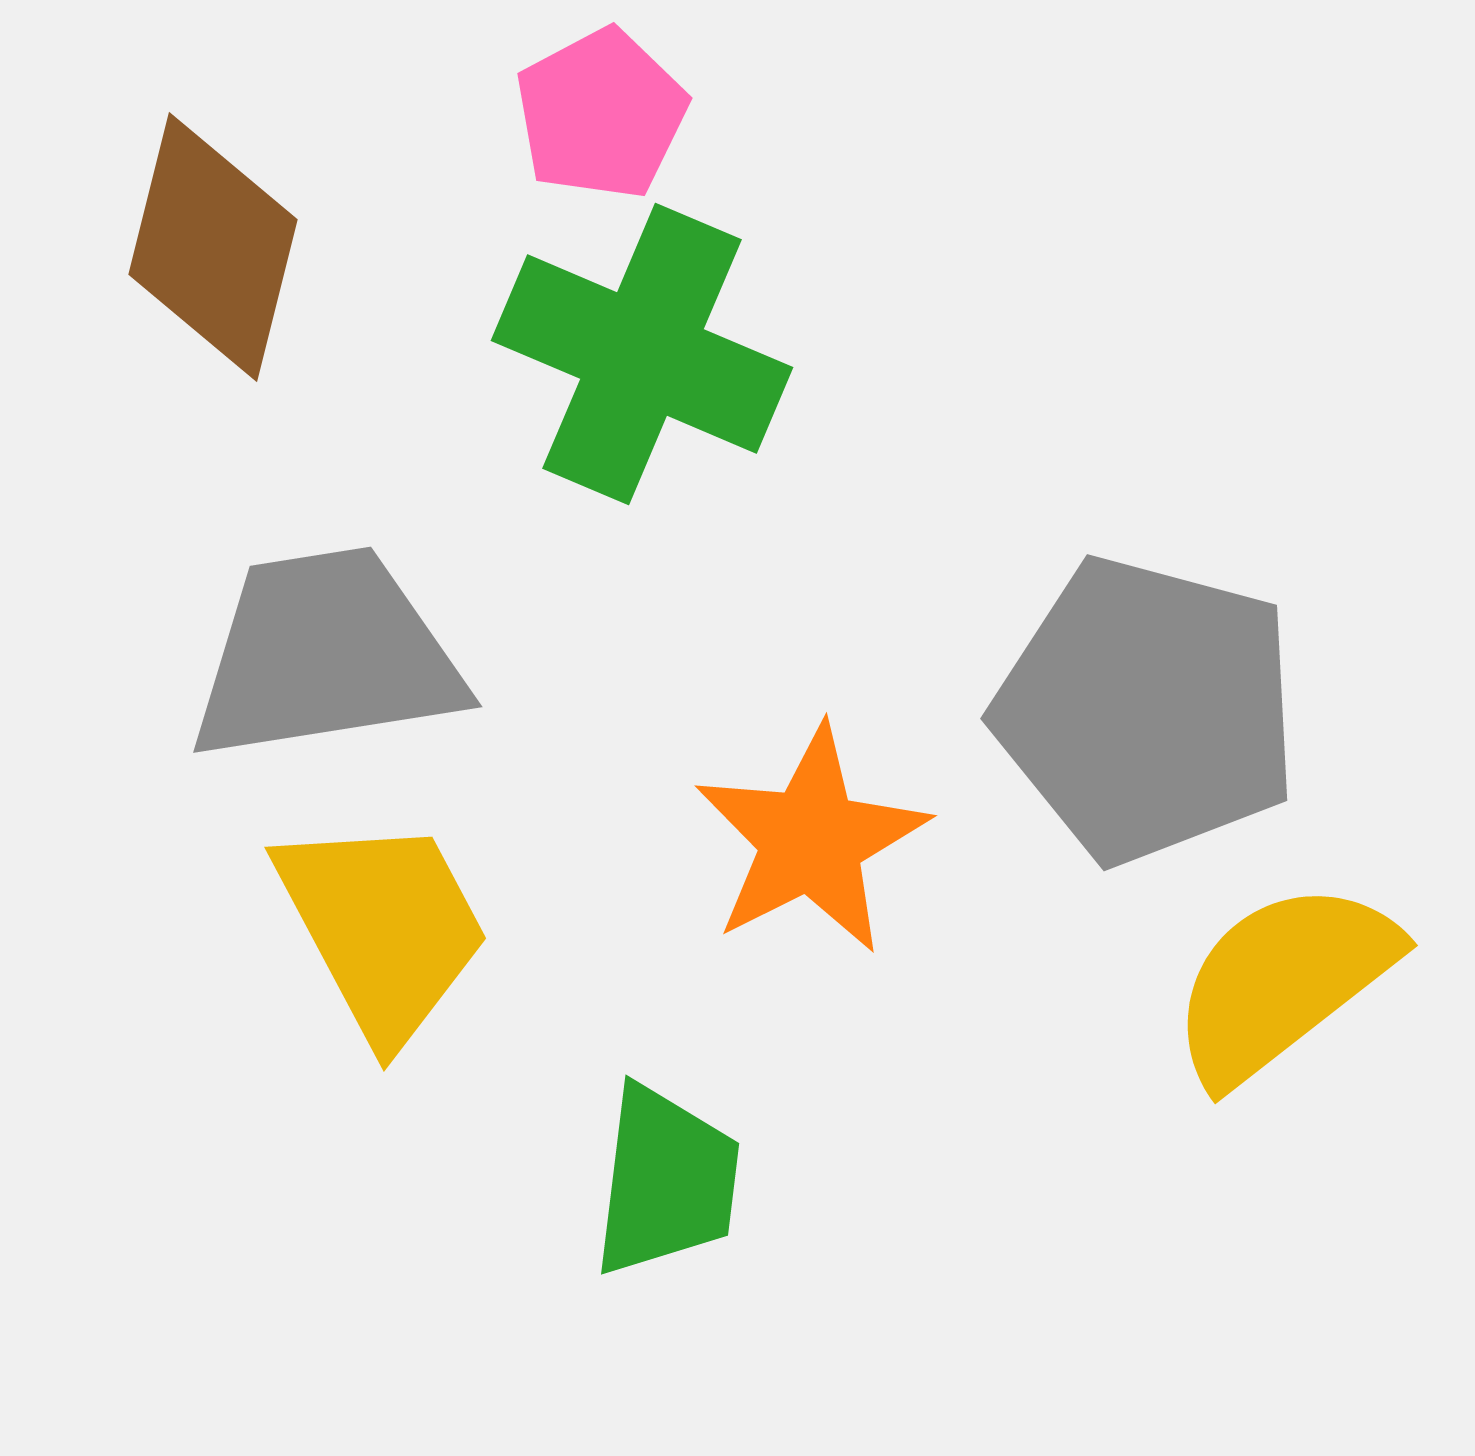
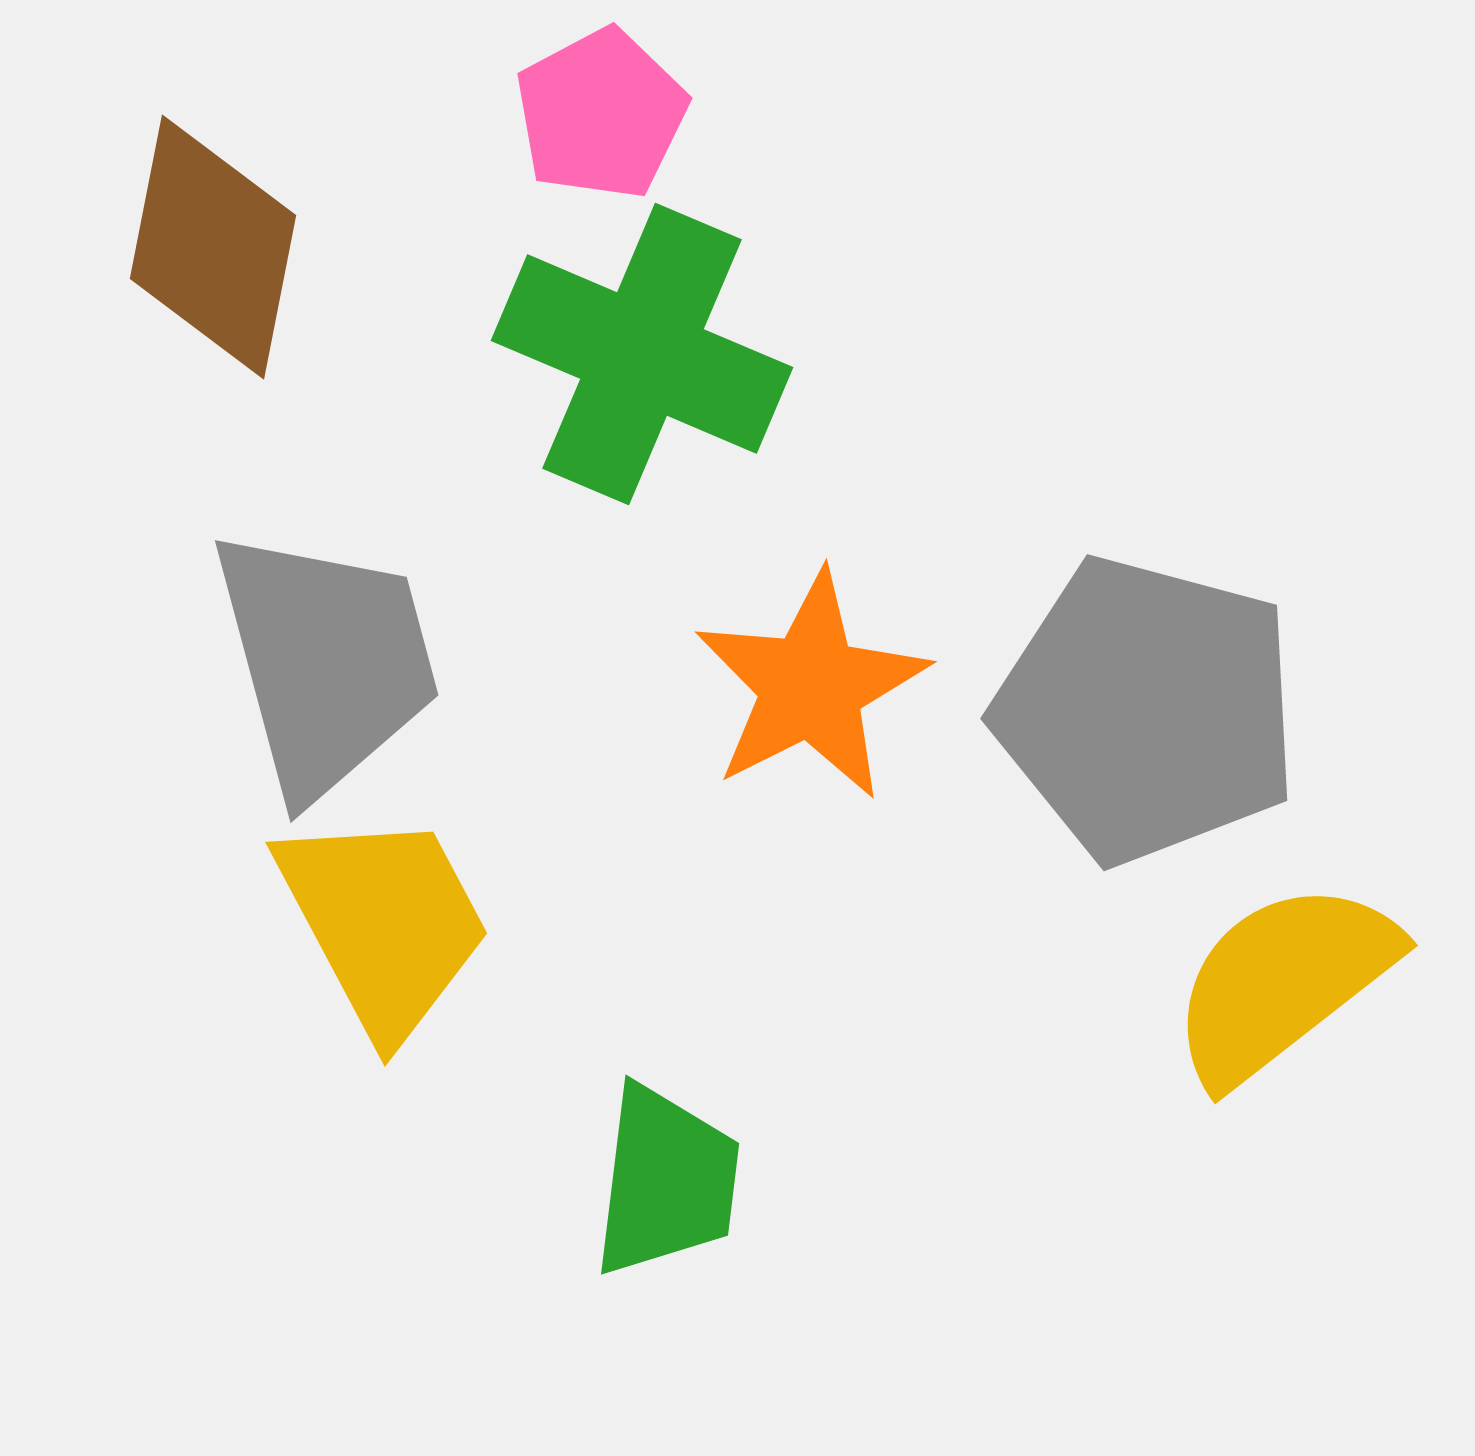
brown diamond: rotated 3 degrees counterclockwise
gray trapezoid: moved 7 px down; rotated 84 degrees clockwise
orange star: moved 154 px up
yellow trapezoid: moved 1 px right, 5 px up
